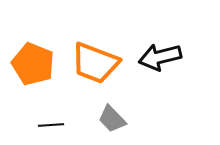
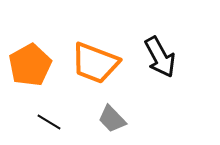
black arrow: rotated 105 degrees counterclockwise
orange pentagon: moved 3 px left, 1 px down; rotated 21 degrees clockwise
black line: moved 2 px left, 3 px up; rotated 35 degrees clockwise
